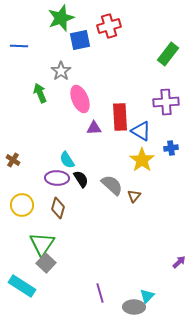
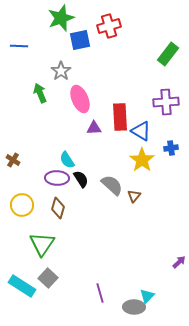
gray square: moved 2 px right, 15 px down
